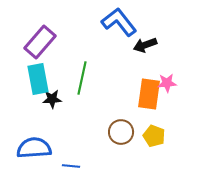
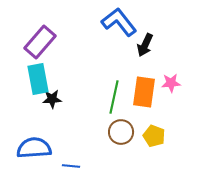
black arrow: rotated 45 degrees counterclockwise
green line: moved 32 px right, 19 px down
pink star: moved 4 px right
orange rectangle: moved 5 px left, 2 px up
